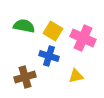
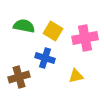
pink cross: moved 2 px right; rotated 35 degrees counterclockwise
blue cross: moved 4 px left, 2 px down
brown cross: moved 6 px left
